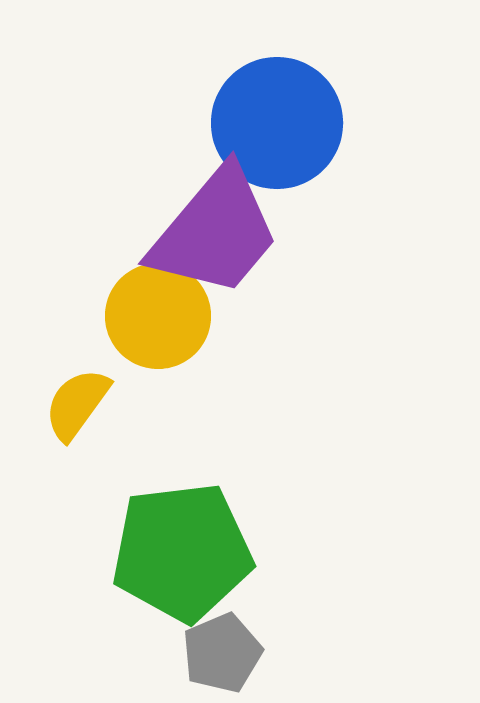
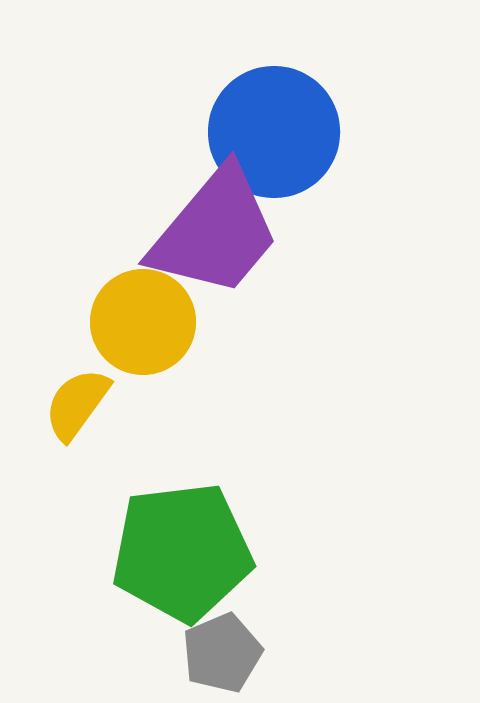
blue circle: moved 3 px left, 9 px down
yellow circle: moved 15 px left, 6 px down
